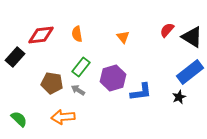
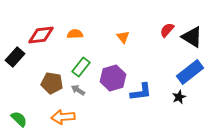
orange semicircle: moved 2 px left; rotated 98 degrees clockwise
